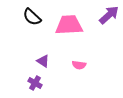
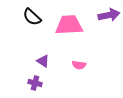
purple arrow: rotated 30 degrees clockwise
purple cross: rotated 16 degrees counterclockwise
